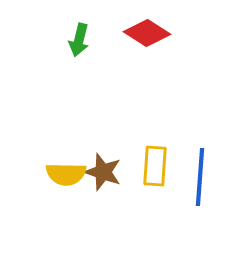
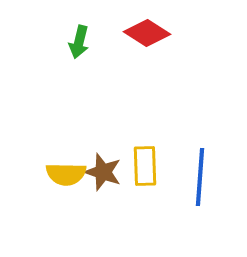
green arrow: moved 2 px down
yellow rectangle: moved 10 px left; rotated 6 degrees counterclockwise
